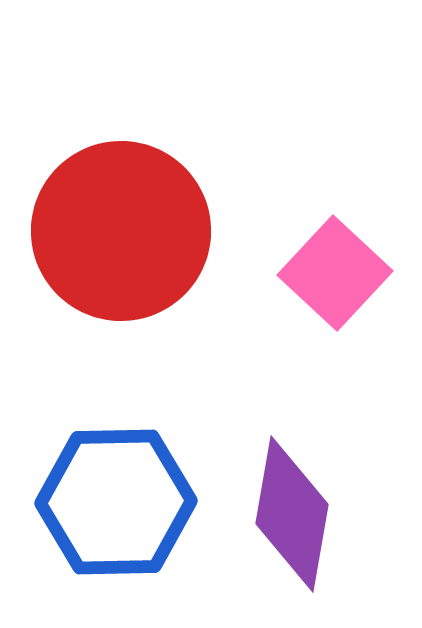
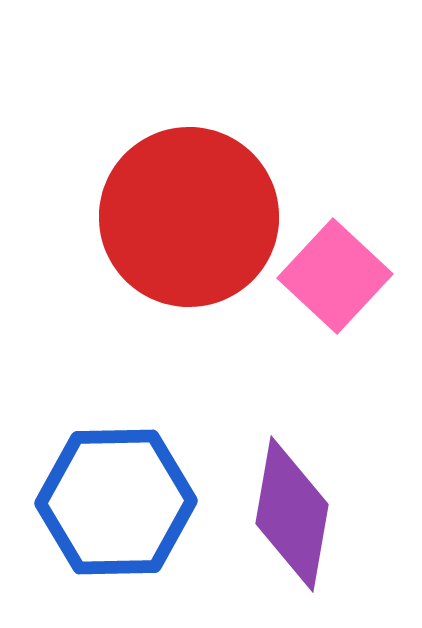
red circle: moved 68 px right, 14 px up
pink square: moved 3 px down
